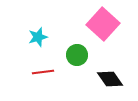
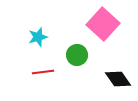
black diamond: moved 8 px right
